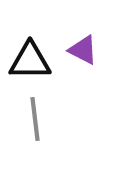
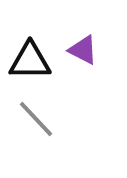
gray line: moved 1 px right; rotated 36 degrees counterclockwise
